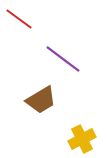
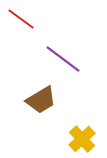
red line: moved 2 px right
yellow cross: rotated 16 degrees counterclockwise
